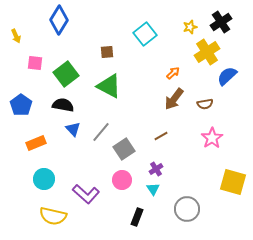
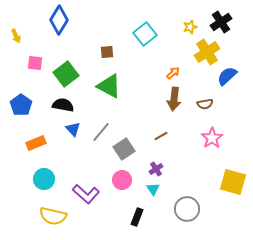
brown arrow: rotated 30 degrees counterclockwise
